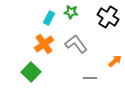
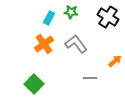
green square: moved 3 px right, 12 px down
